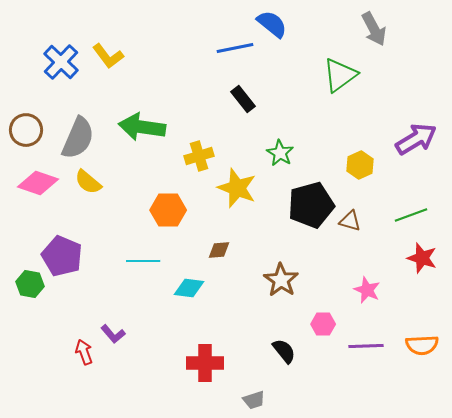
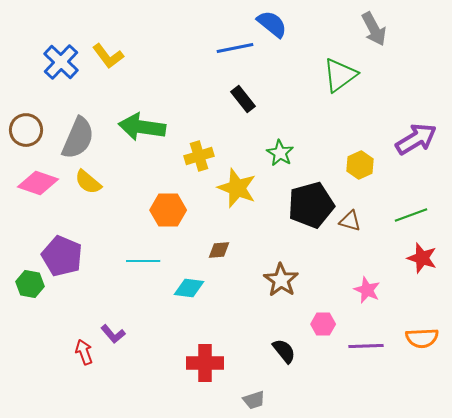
orange semicircle: moved 7 px up
